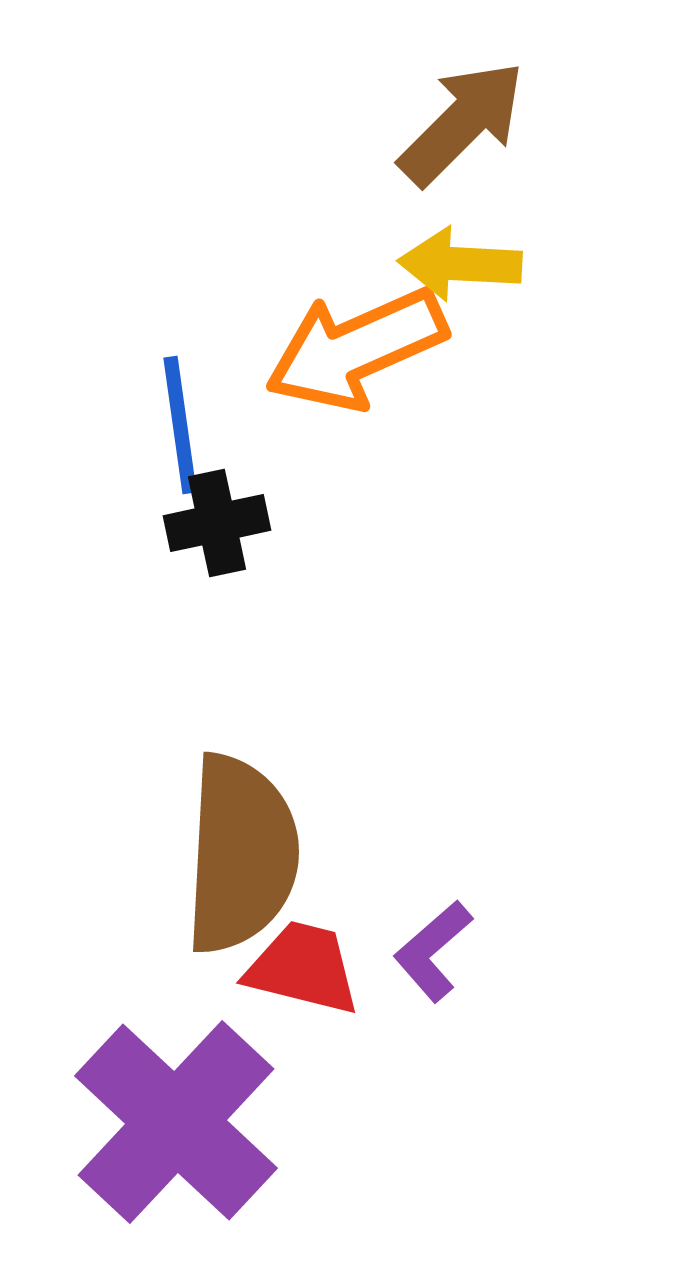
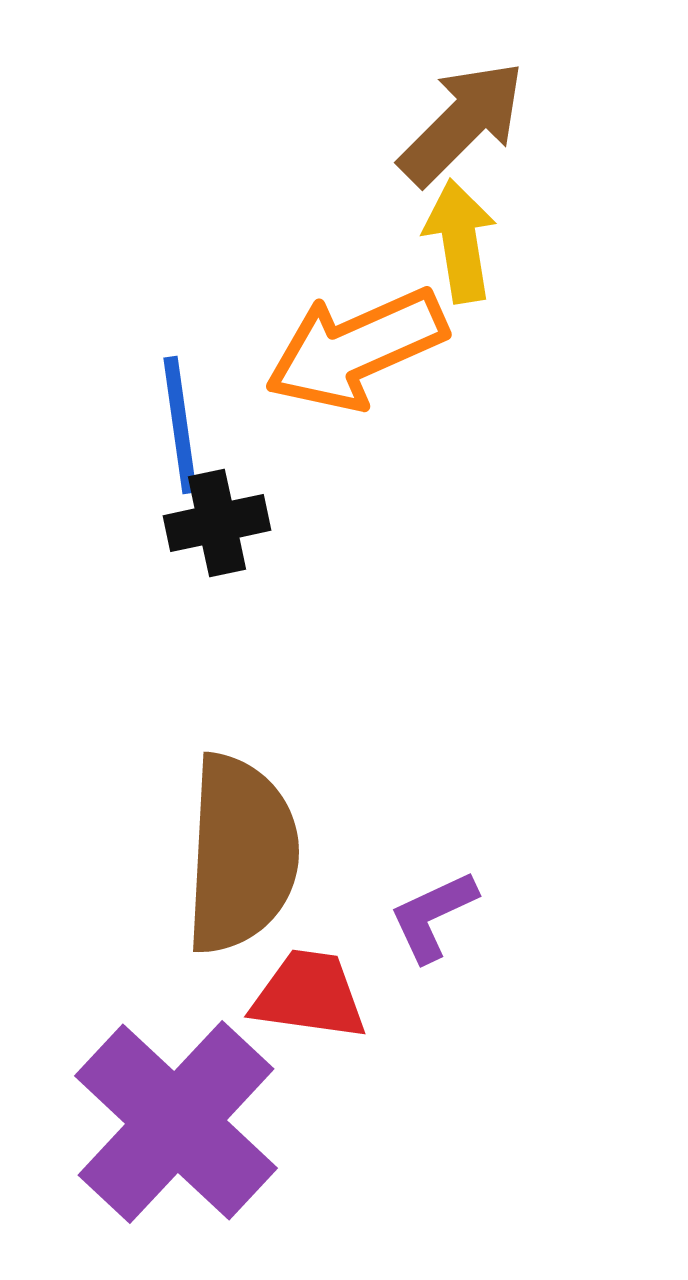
yellow arrow: moved 23 px up; rotated 78 degrees clockwise
purple L-shape: moved 35 px up; rotated 16 degrees clockwise
red trapezoid: moved 6 px right, 27 px down; rotated 6 degrees counterclockwise
